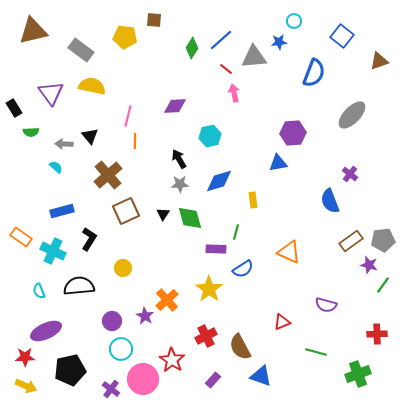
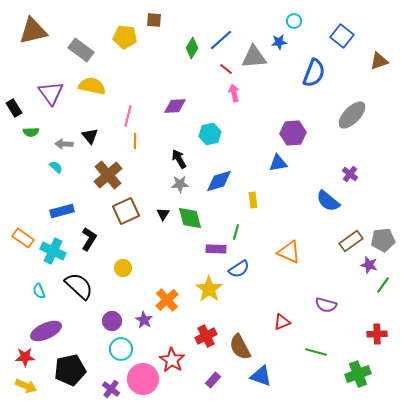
cyan hexagon at (210, 136): moved 2 px up
blue semicircle at (330, 201): moved 2 px left; rotated 30 degrees counterclockwise
orange rectangle at (21, 237): moved 2 px right, 1 px down
blue semicircle at (243, 269): moved 4 px left
black semicircle at (79, 286): rotated 48 degrees clockwise
purple star at (145, 316): moved 1 px left, 4 px down
